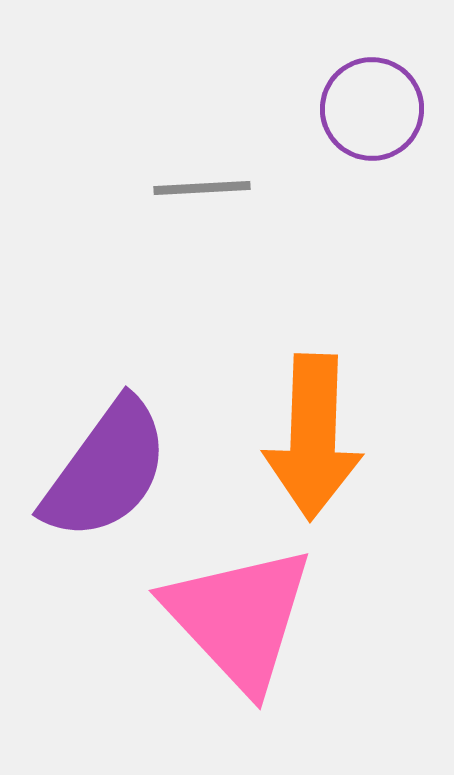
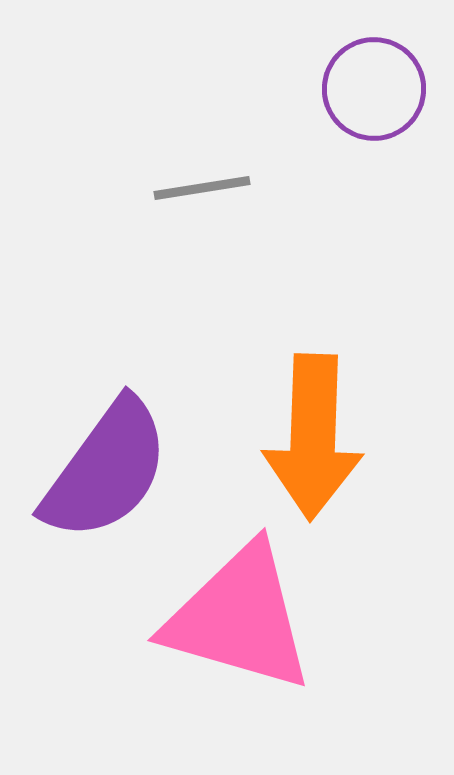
purple circle: moved 2 px right, 20 px up
gray line: rotated 6 degrees counterclockwise
pink triangle: rotated 31 degrees counterclockwise
